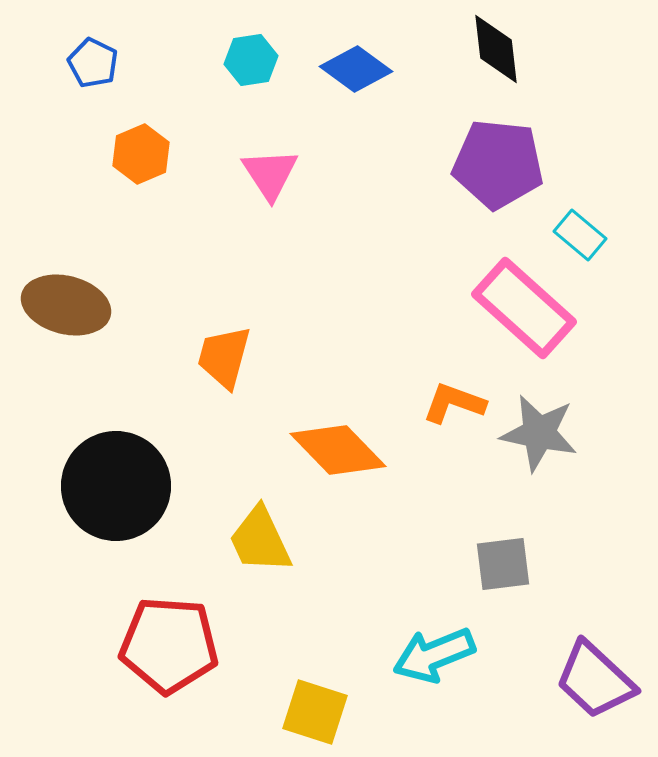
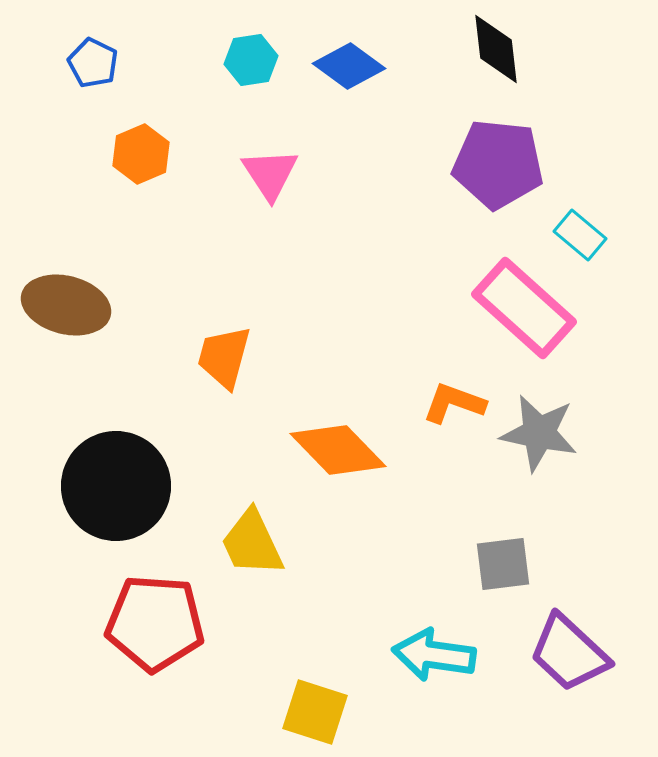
blue diamond: moved 7 px left, 3 px up
yellow trapezoid: moved 8 px left, 3 px down
red pentagon: moved 14 px left, 22 px up
cyan arrow: rotated 30 degrees clockwise
purple trapezoid: moved 26 px left, 27 px up
